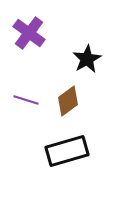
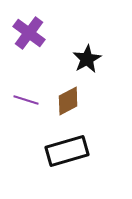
brown diamond: rotated 8 degrees clockwise
